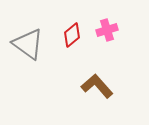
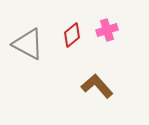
gray triangle: rotated 8 degrees counterclockwise
